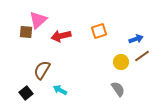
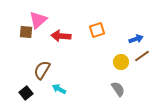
orange square: moved 2 px left, 1 px up
red arrow: rotated 18 degrees clockwise
cyan arrow: moved 1 px left, 1 px up
